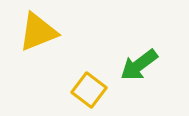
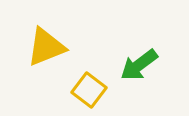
yellow triangle: moved 8 px right, 15 px down
